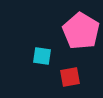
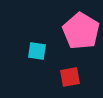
cyan square: moved 5 px left, 5 px up
